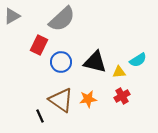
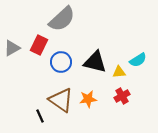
gray triangle: moved 32 px down
